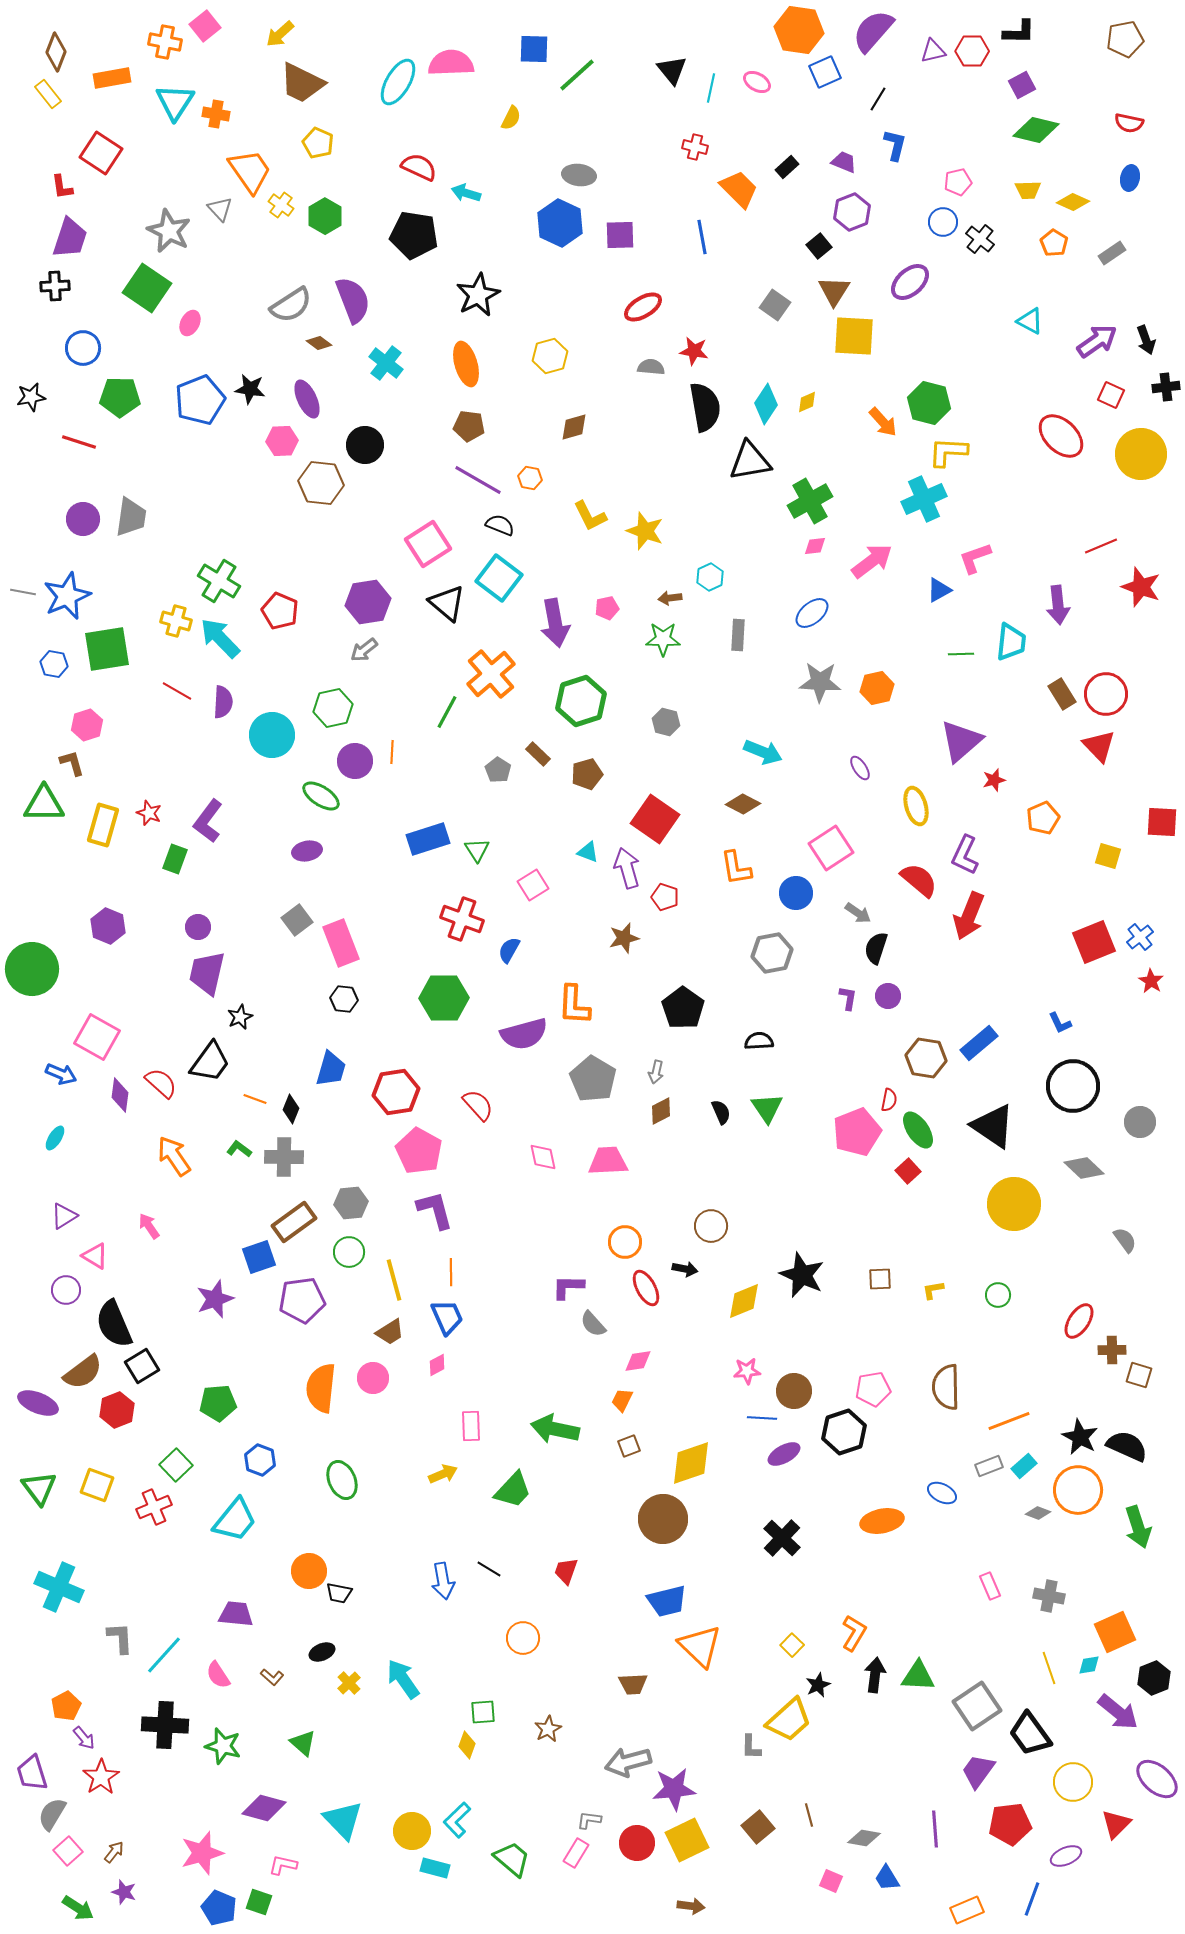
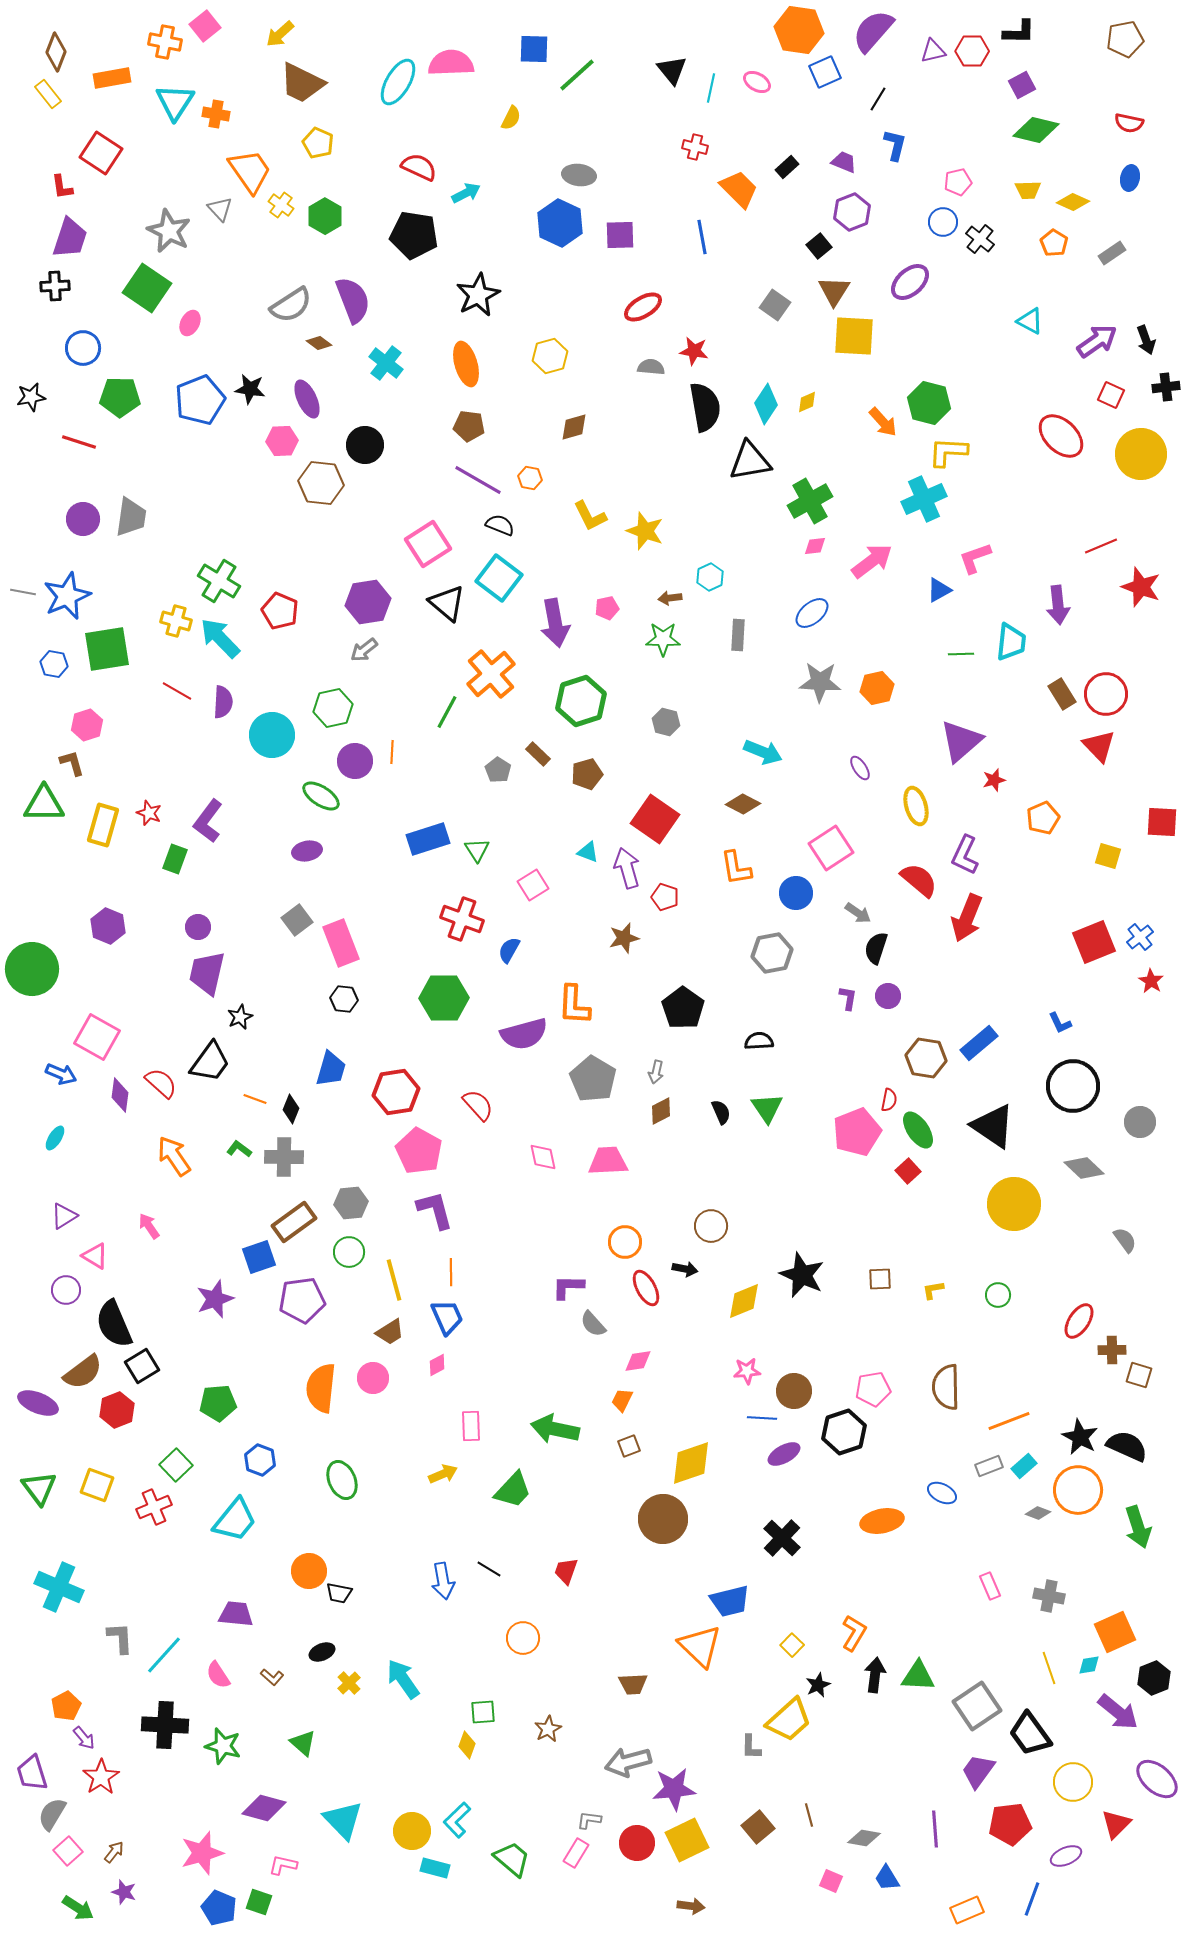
cyan arrow at (466, 193): rotated 136 degrees clockwise
red arrow at (969, 916): moved 2 px left, 2 px down
blue trapezoid at (667, 1601): moved 63 px right
